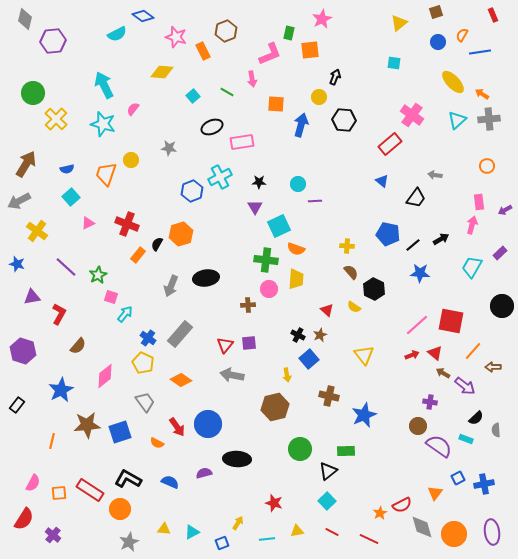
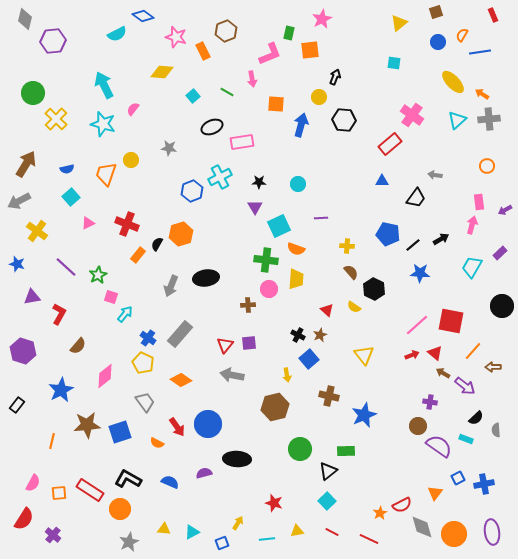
blue triangle at (382, 181): rotated 40 degrees counterclockwise
purple line at (315, 201): moved 6 px right, 17 px down
